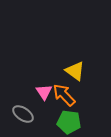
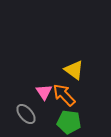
yellow triangle: moved 1 px left, 1 px up
gray ellipse: moved 3 px right; rotated 15 degrees clockwise
